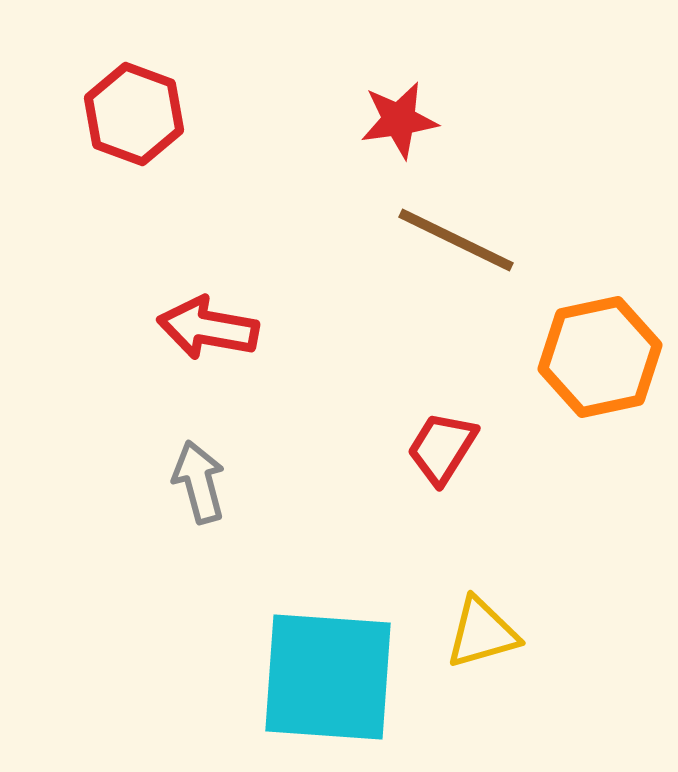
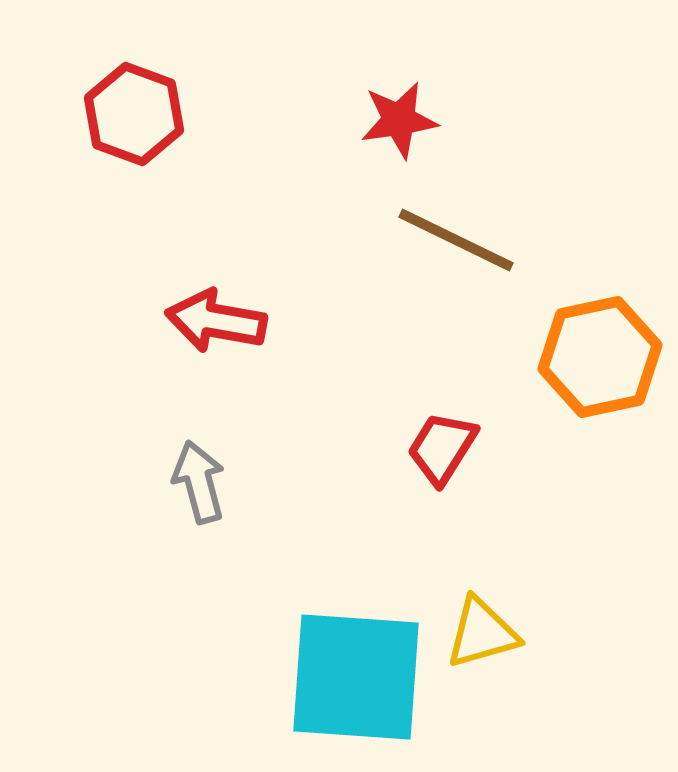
red arrow: moved 8 px right, 7 px up
cyan square: moved 28 px right
